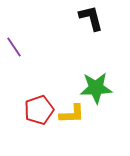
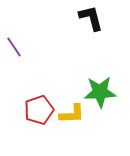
green star: moved 4 px right, 4 px down
